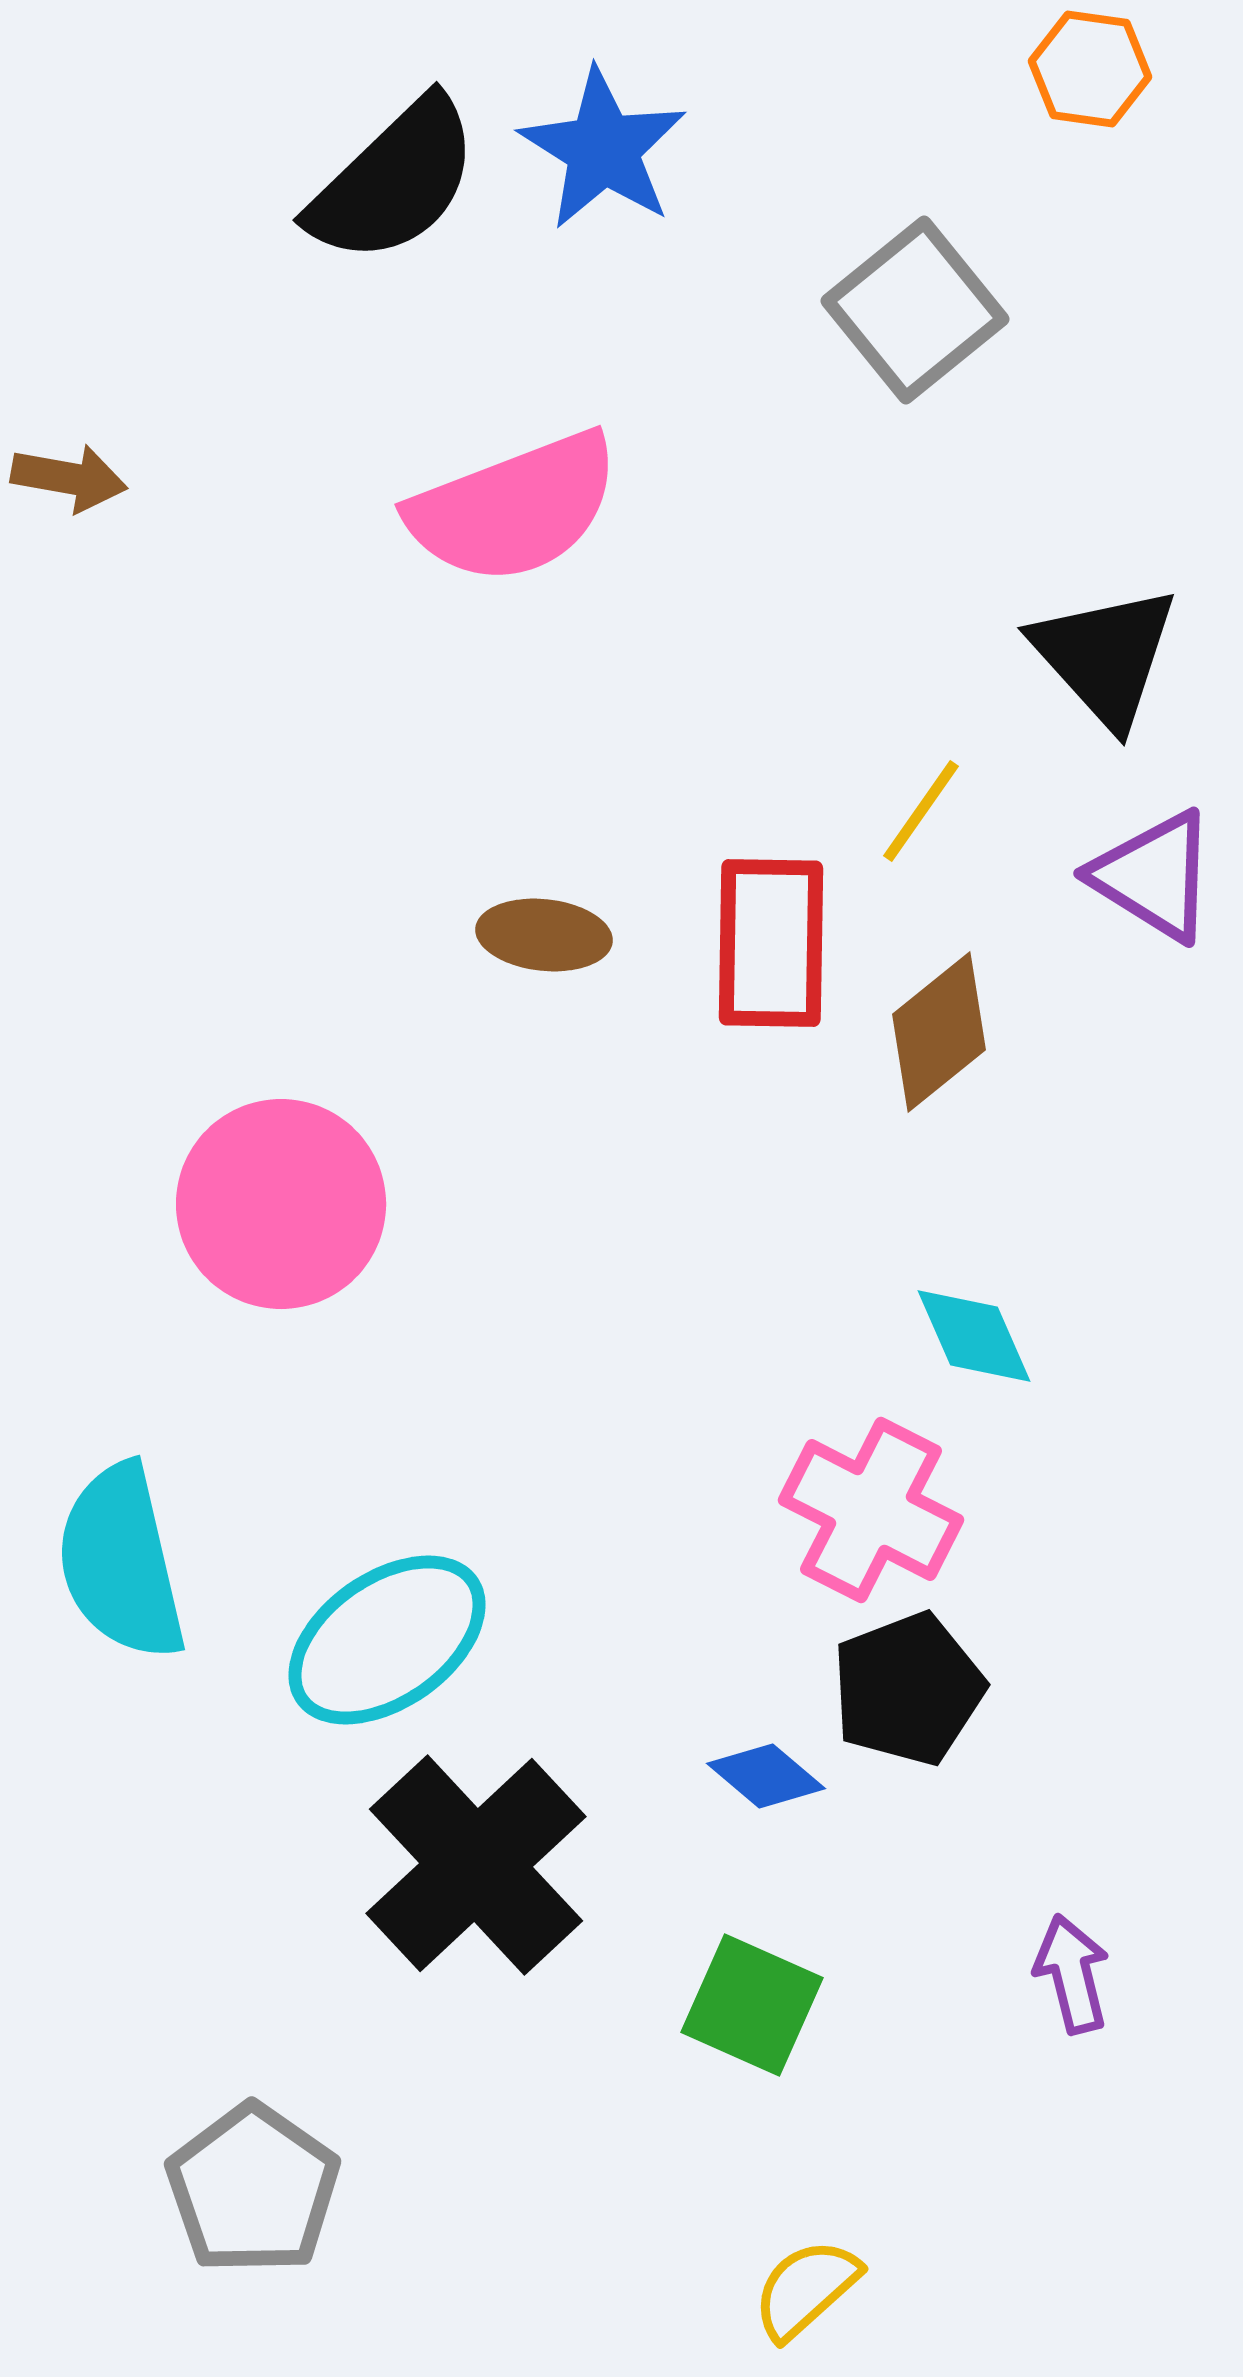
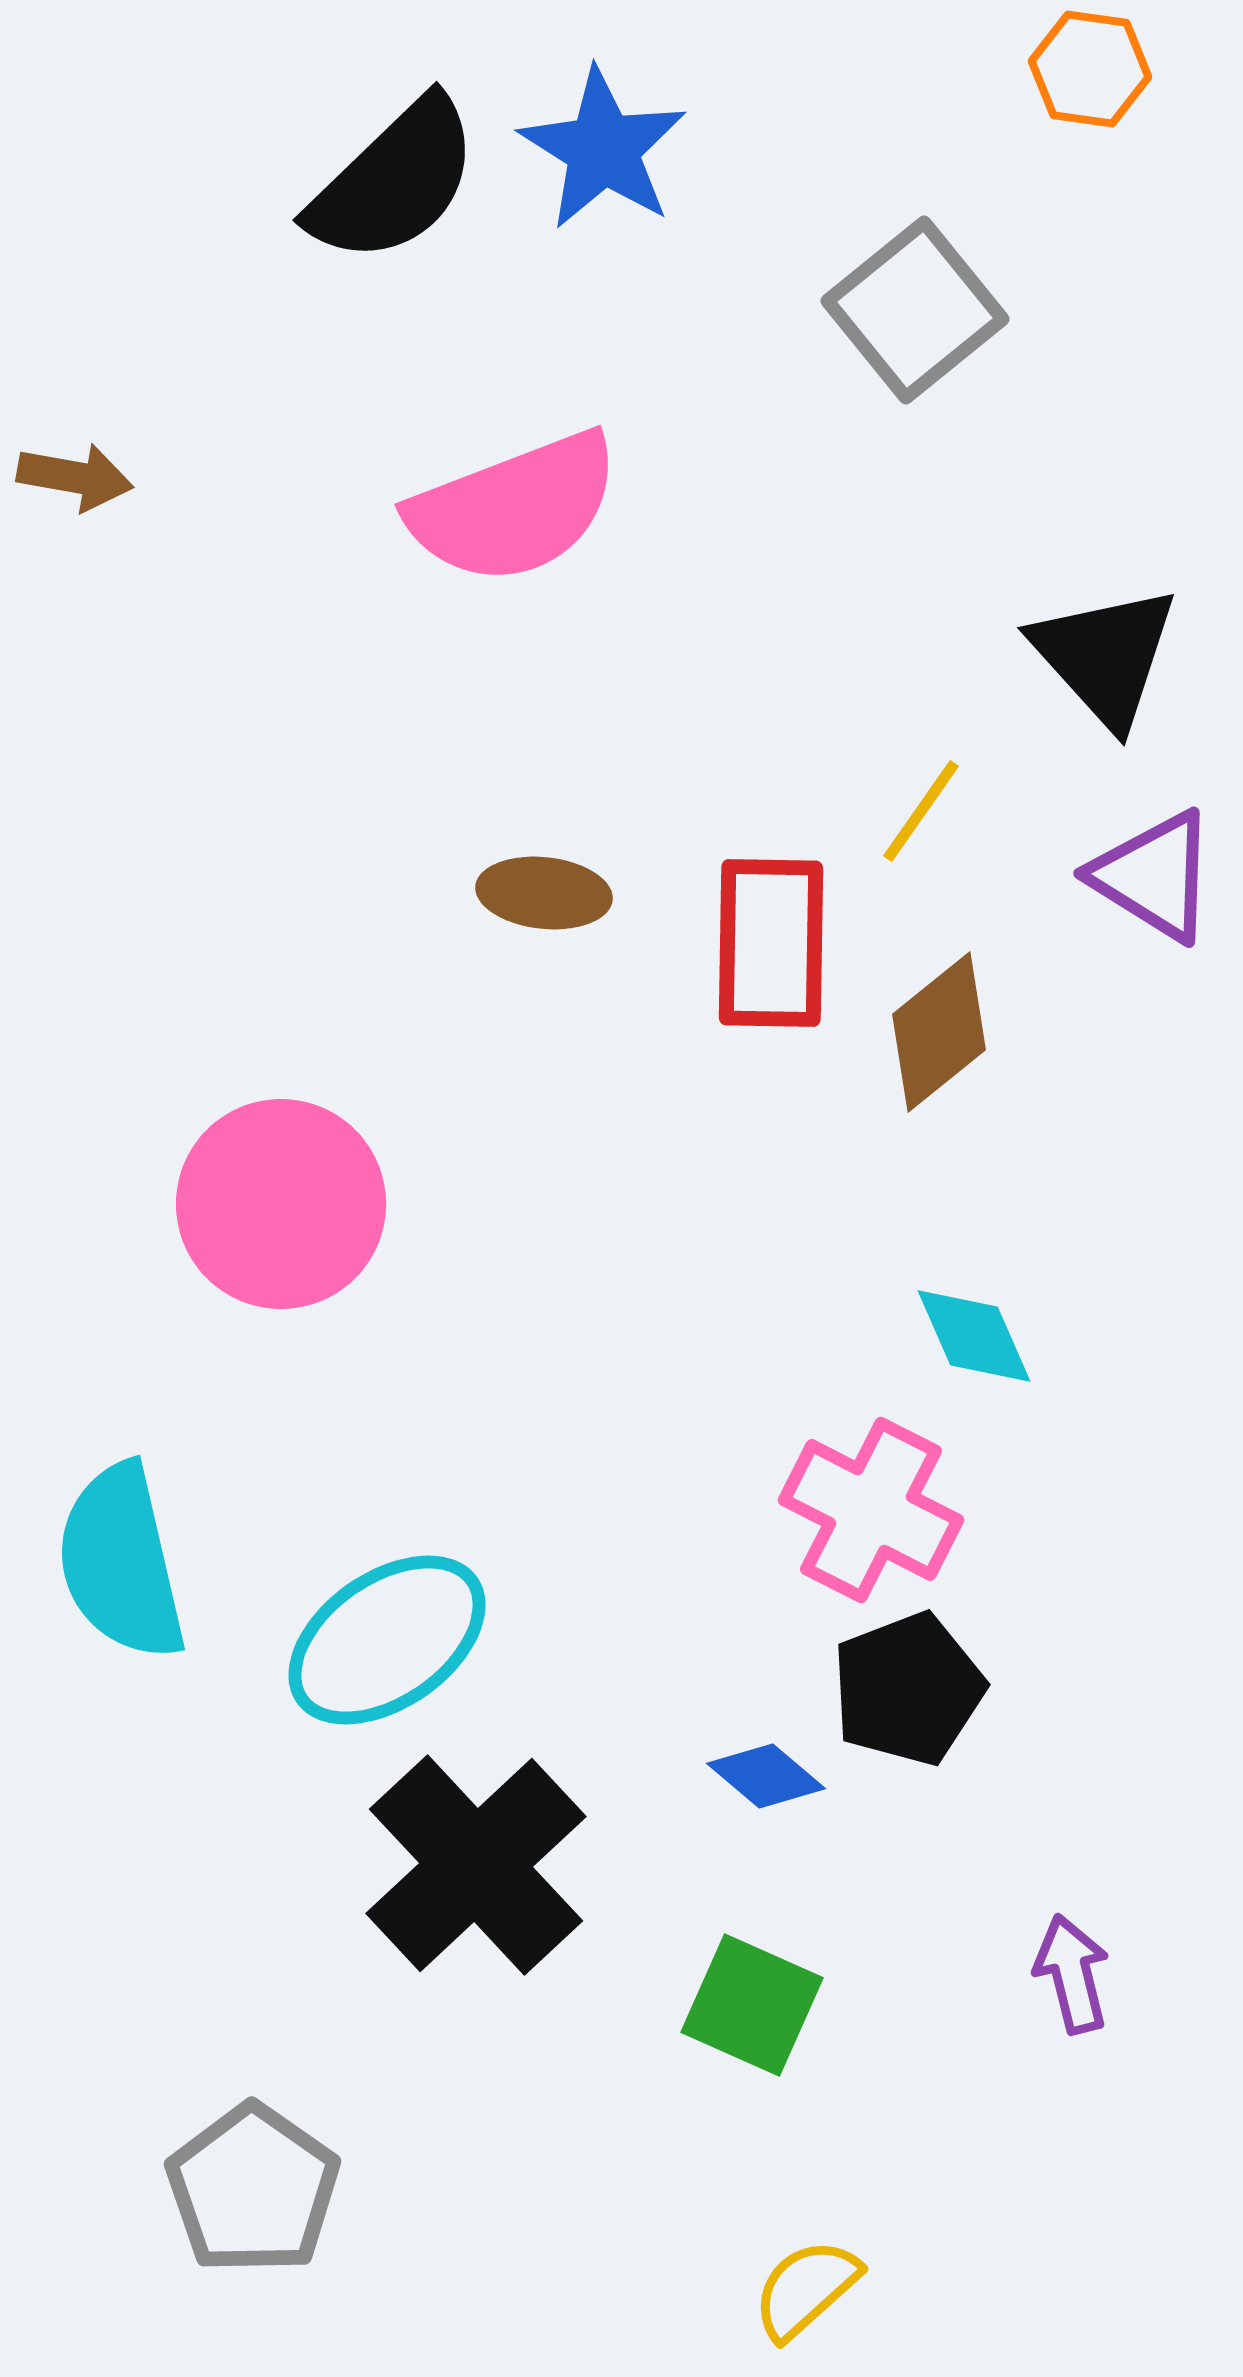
brown arrow: moved 6 px right, 1 px up
brown ellipse: moved 42 px up
